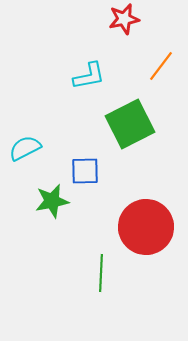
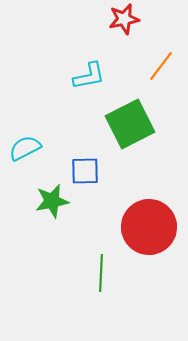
red circle: moved 3 px right
